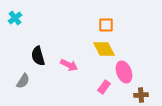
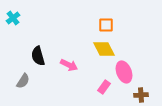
cyan cross: moved 2 px left
